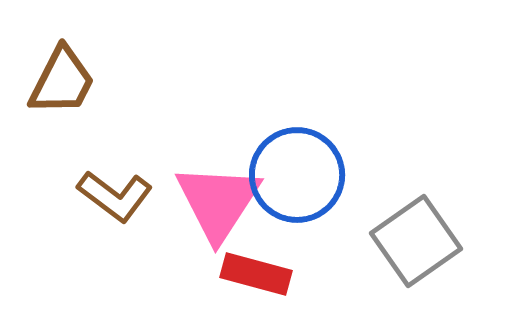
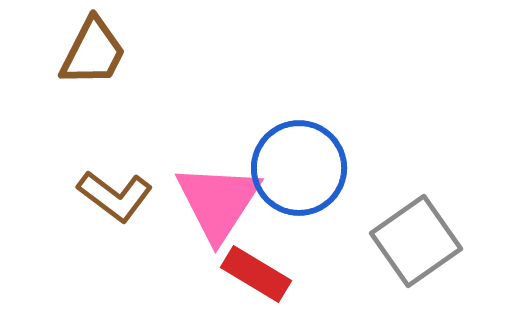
brown trapezoid: moved 31 px right, 29 px up
blue circle: moved 2 px right, 7 px up
red rectangle: rotated 16 degrees clockwise
